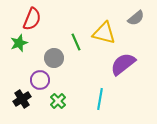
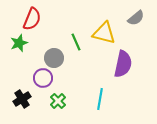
purple semicircle: rotated 140 degrees clockwise
purple circle: moved 3 px right, 2 px up
